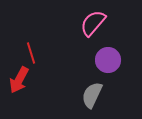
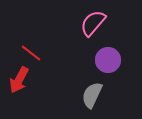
red line: rotated 35 degrees counterclockwise
